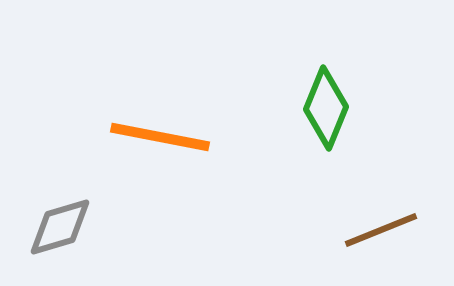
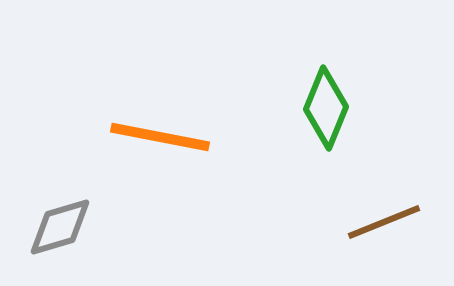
brown line: moved 3 px right, 8 px up
